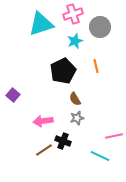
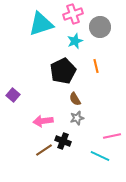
pink line: moved 2 px left
